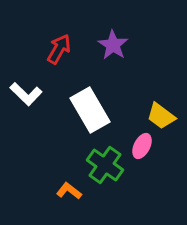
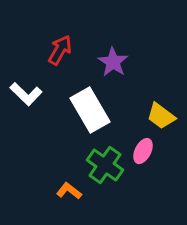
purple star: moved 17 px down
red arrow: moved 1 px right, 1 px down
pink ellipse: moved 1 px right, 5 px down
